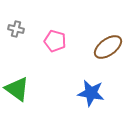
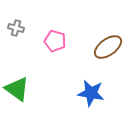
gray cross: moved 1 px up
